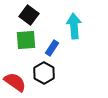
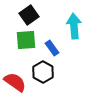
black square: rotated 18 degrees clockwise
blue rectangle: rotated 70 degrees counterclockwise
black hexagon: moved 1 px left, 1 px up
